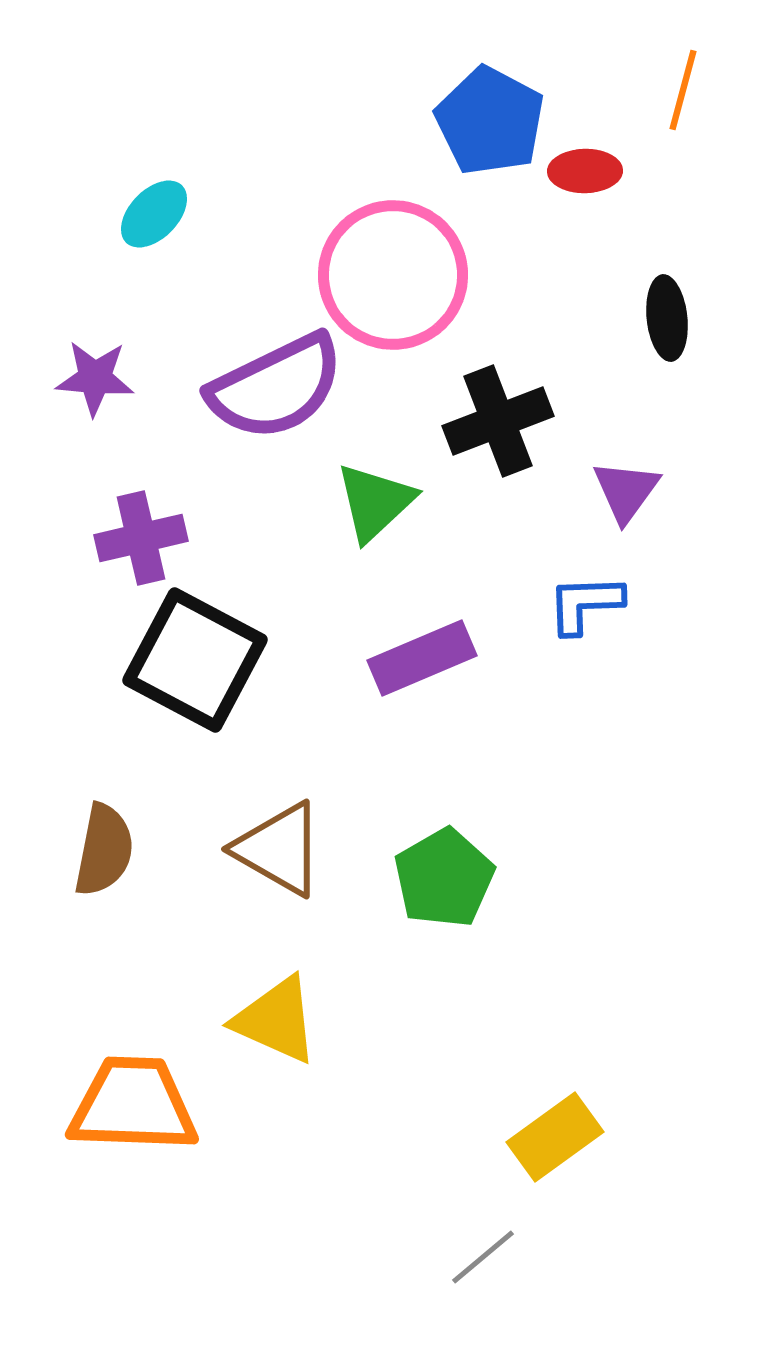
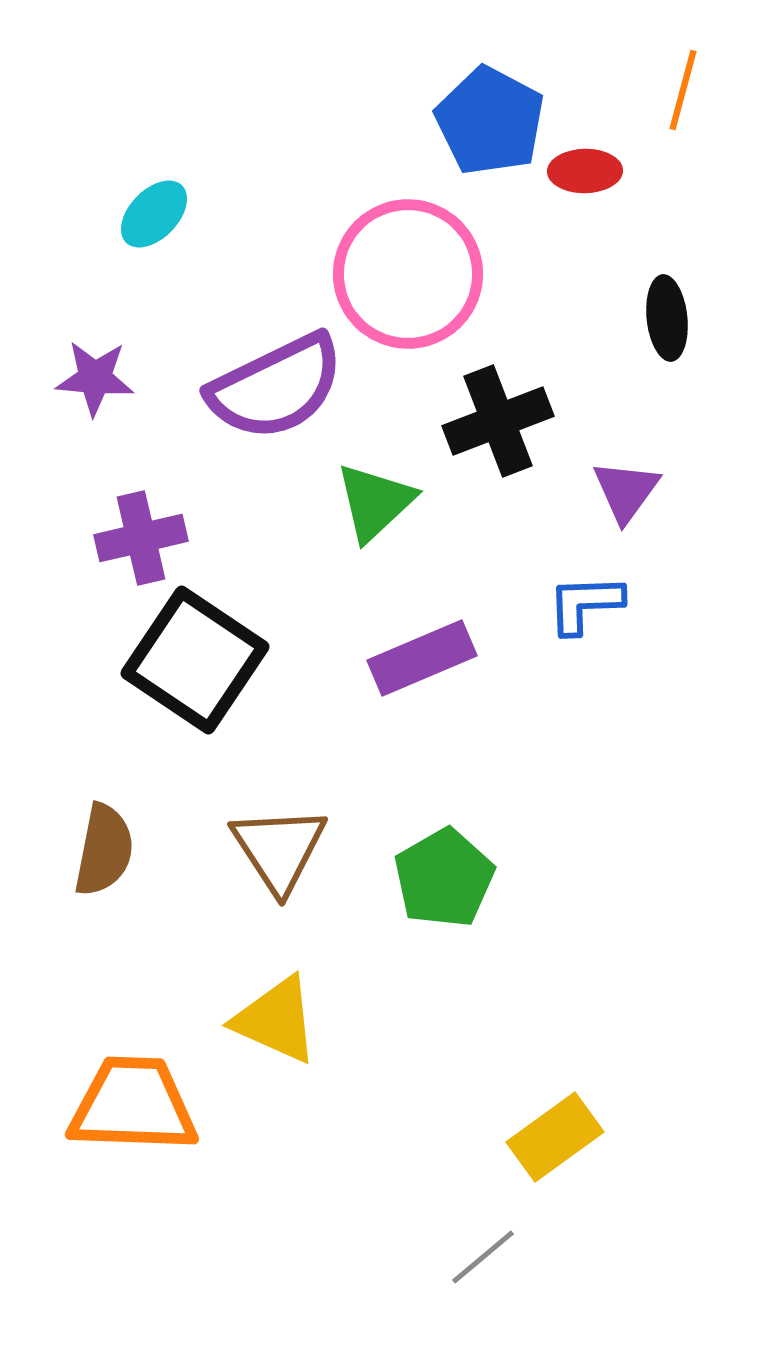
pink circle: moved 15 px right, 1 px up
black square: rotated 6 degrees clockwise
brown triangle: rotated 27 degrees clockwise
